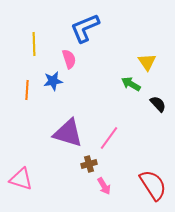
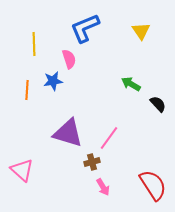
yellow triangle: moved 6 px left, 31 px up
brown cross: moved 3 px right, 2 px up
pink triangle: moved 1 px right, 9 px up; rotated 25 degrees clockwise
pink arrow: moved 1 px left, 1 px down
